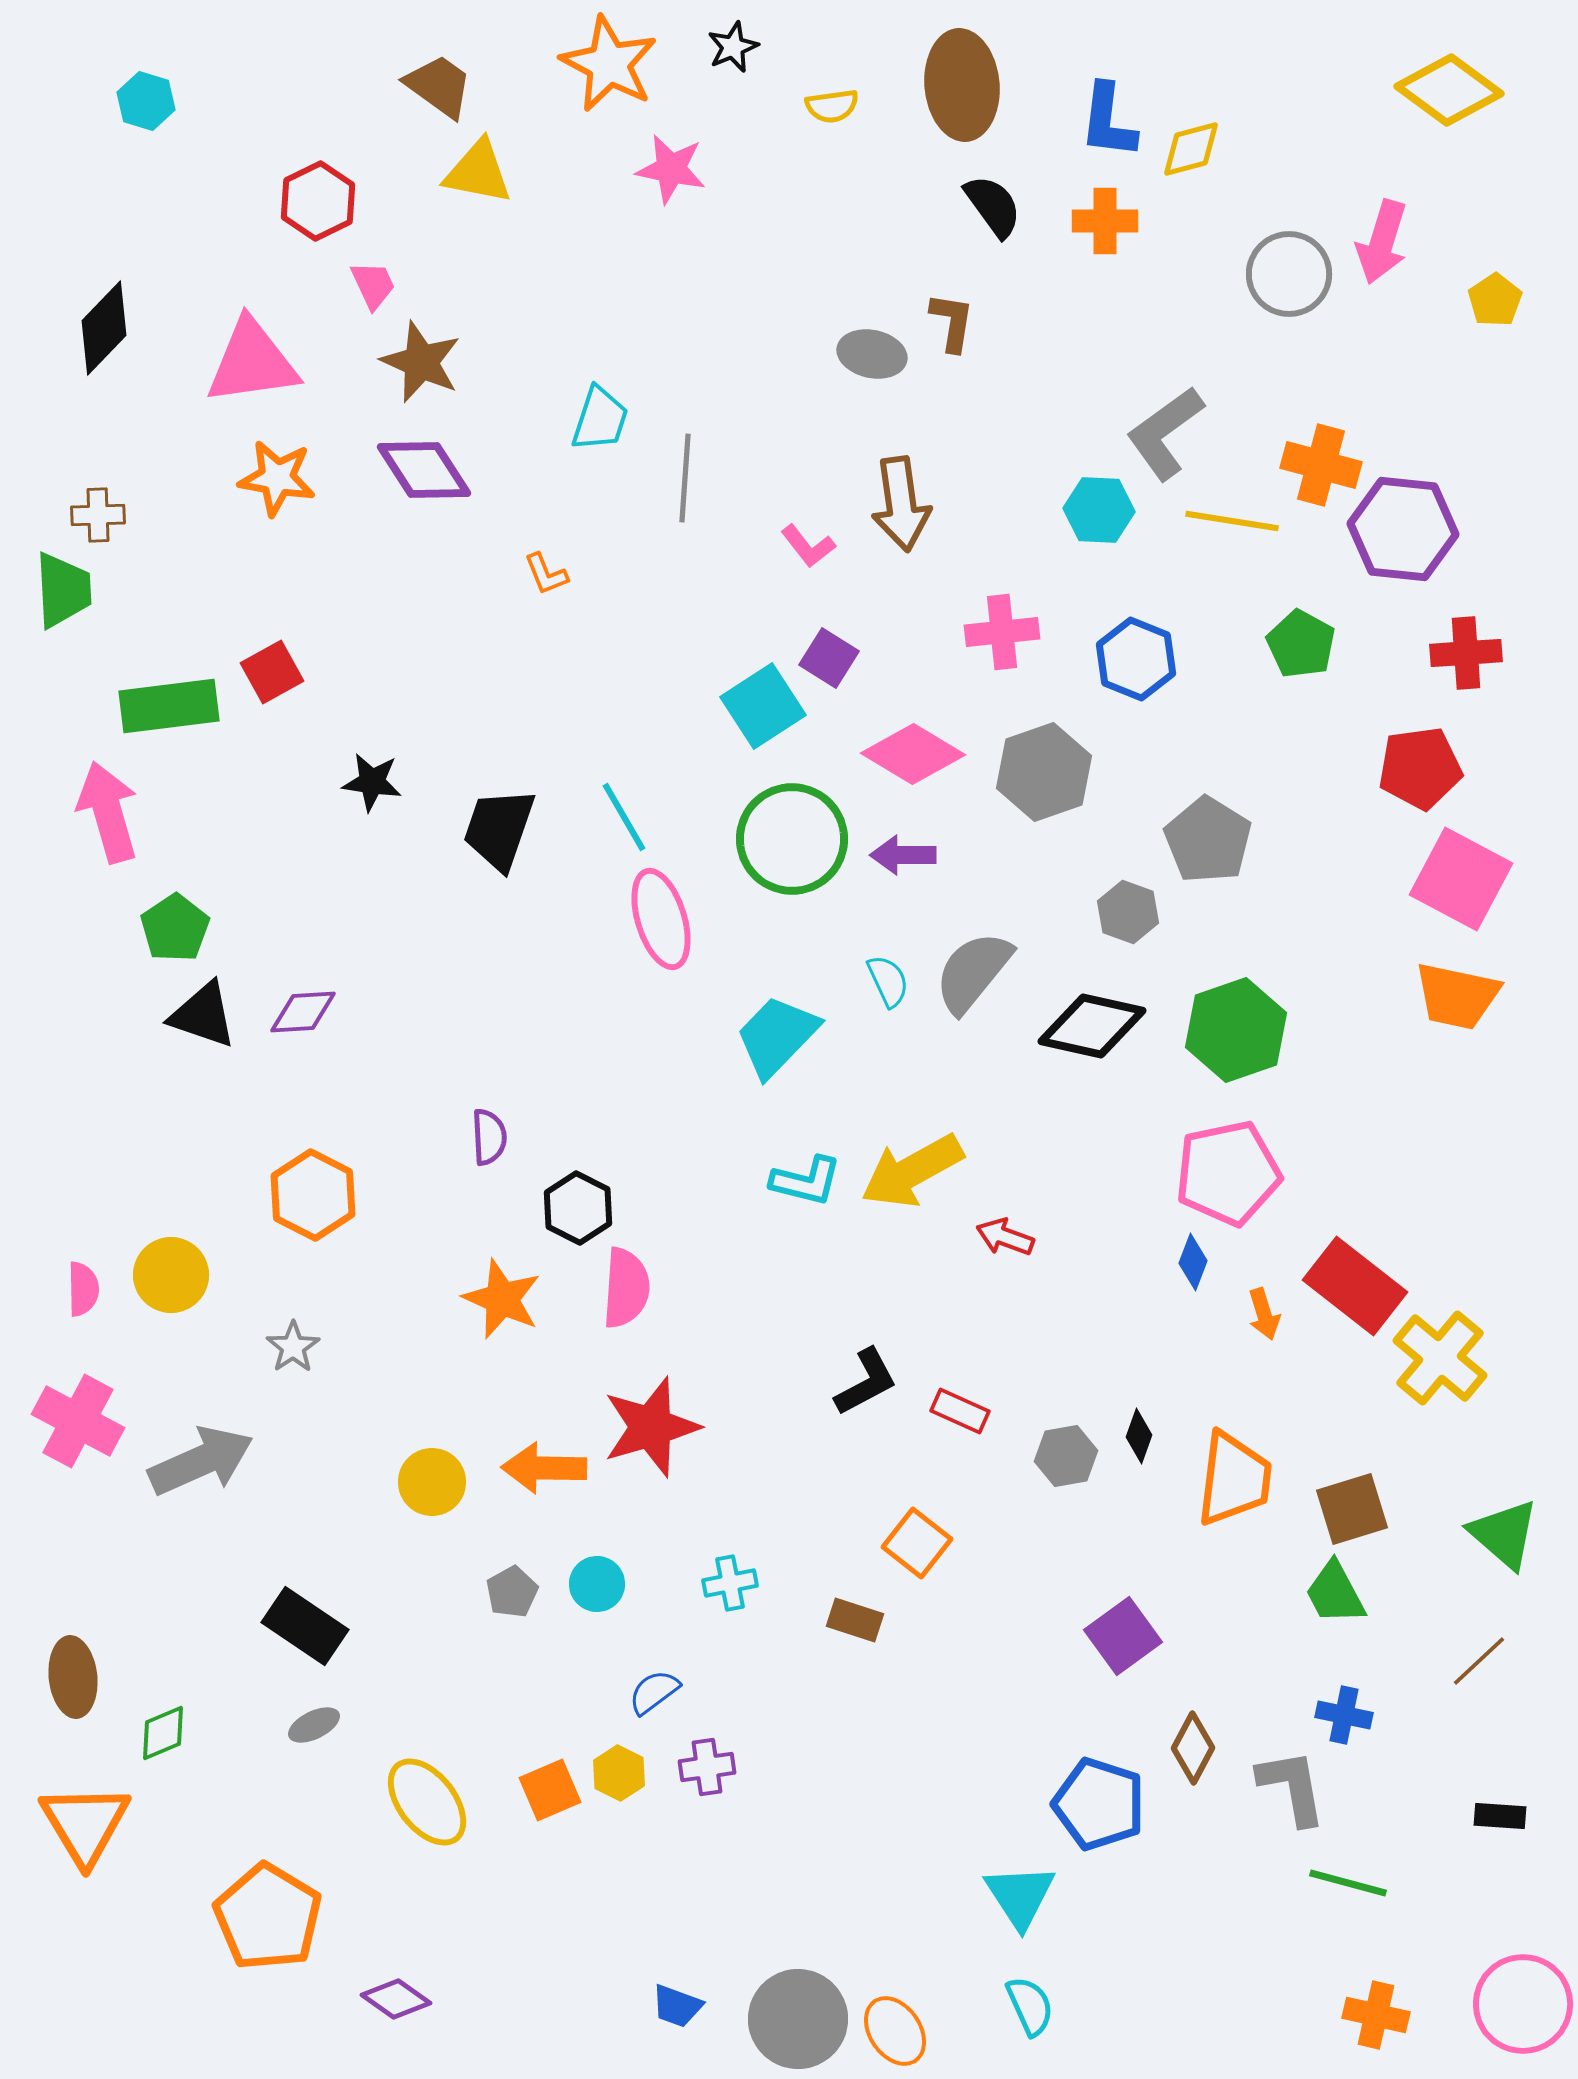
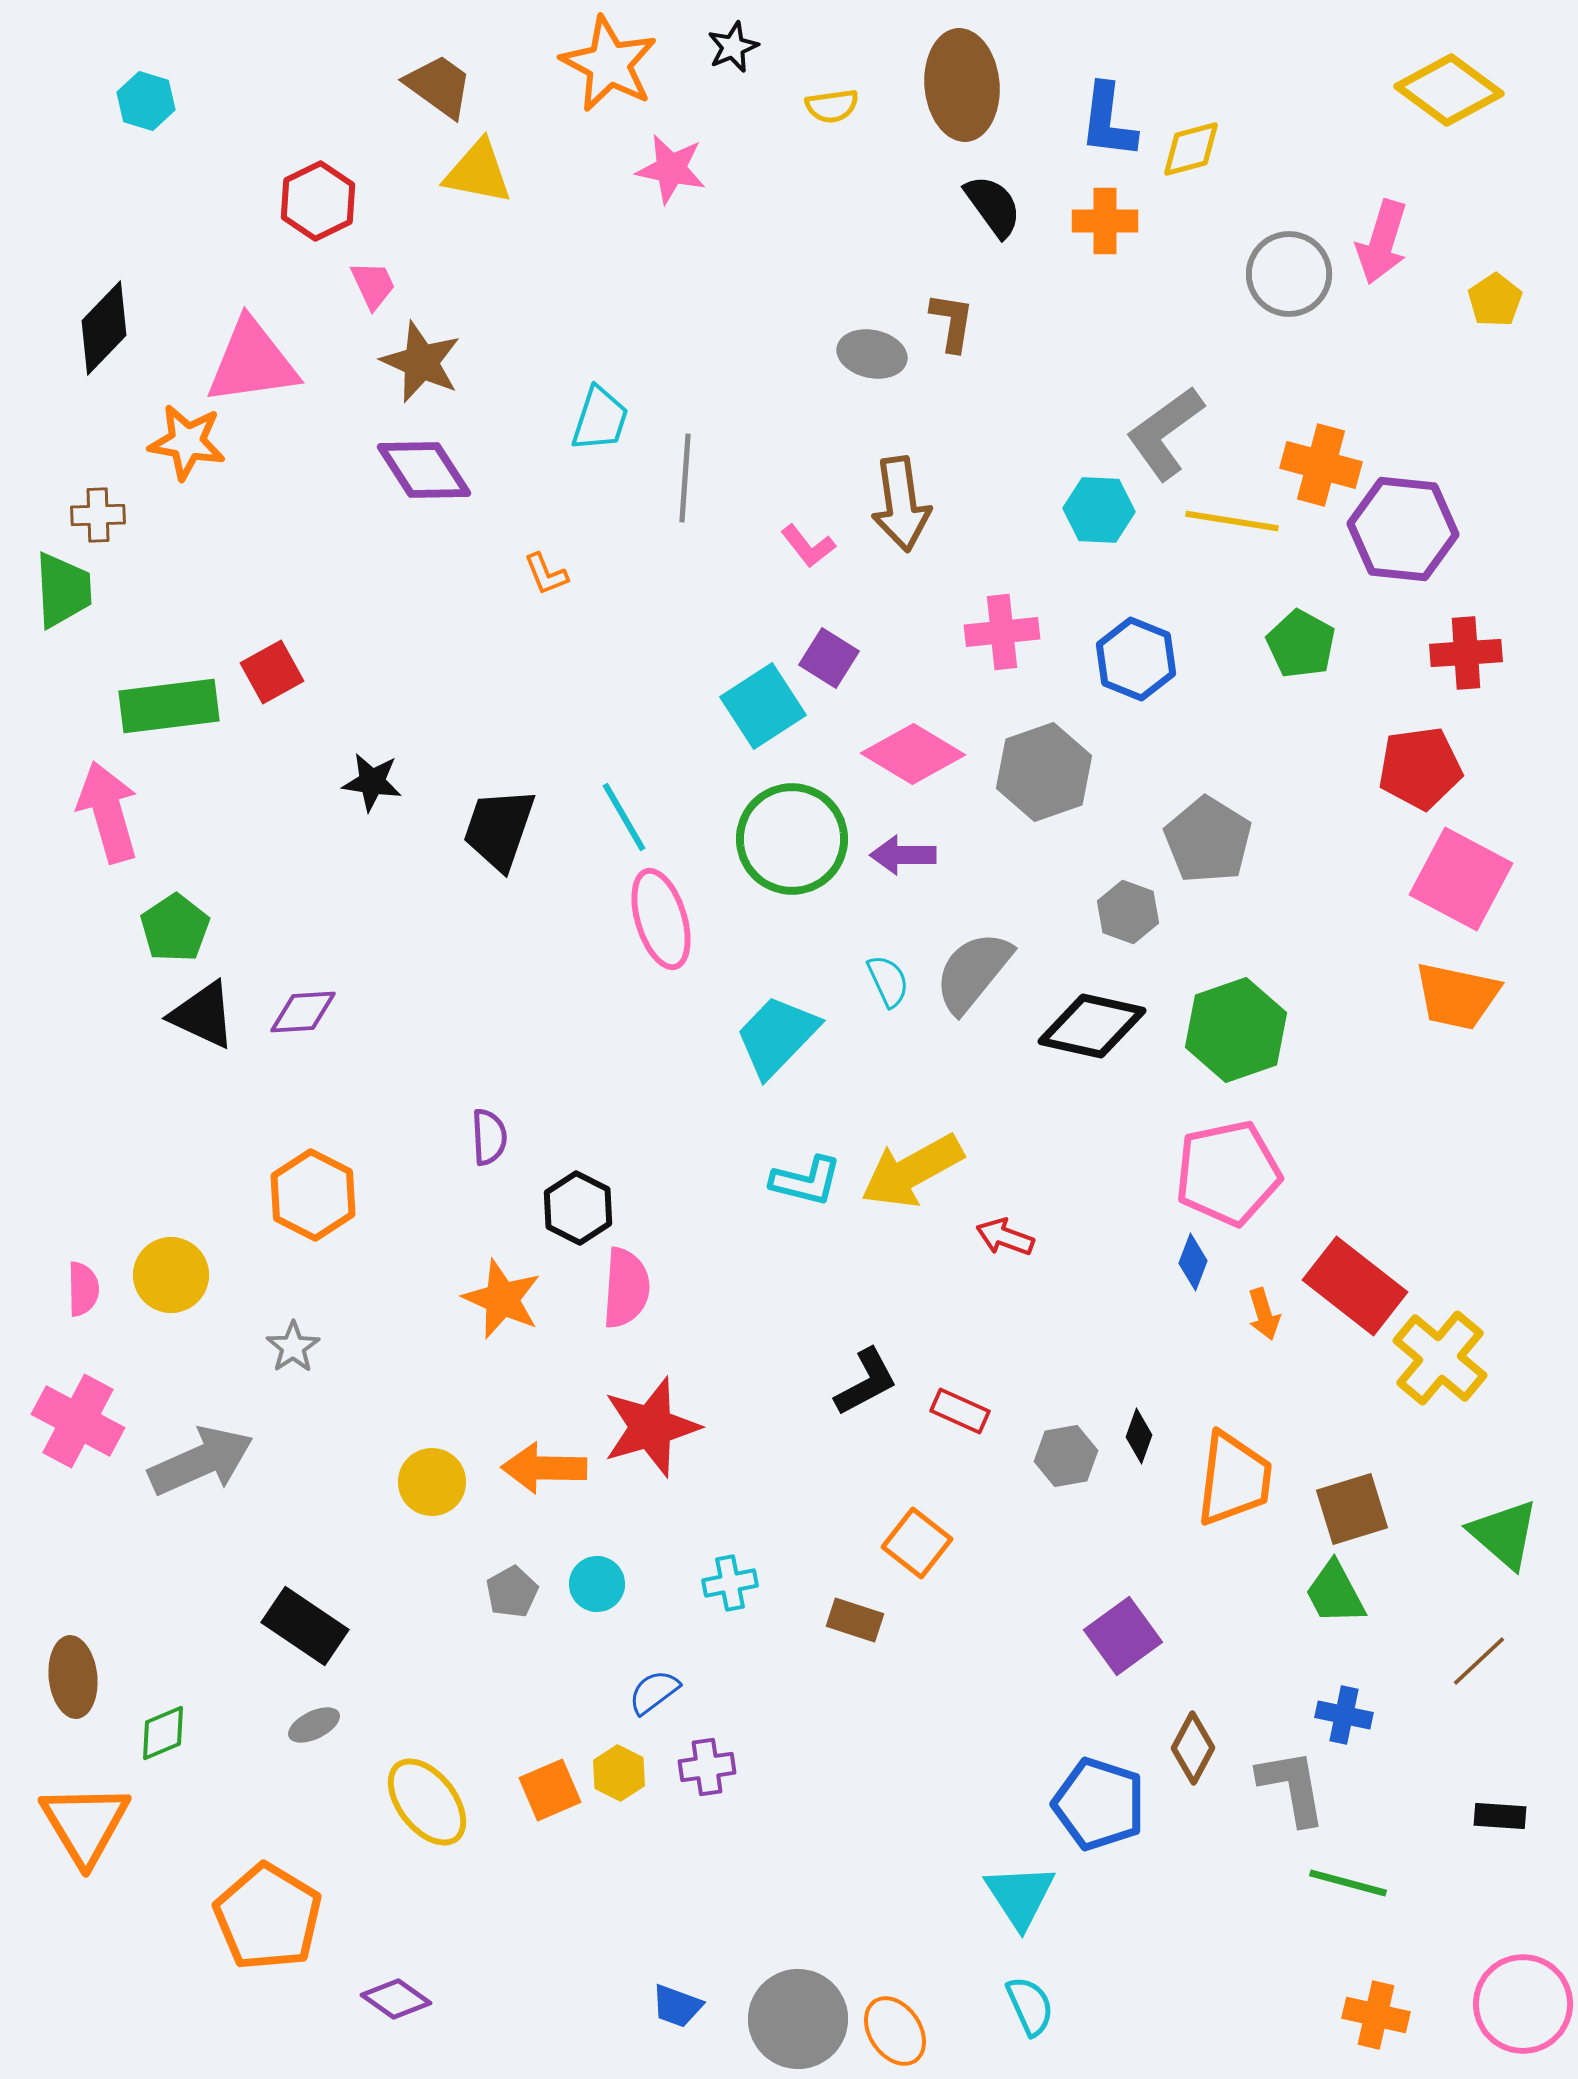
orange star at (277, 478): moved 90 px left, 36 px up
black triangle at (203, 1015): rotated 6 degrees clockwise
